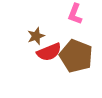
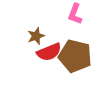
brown pentagon: moved 1 px left; rotated 8 degrees counterclockwise
